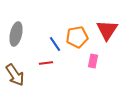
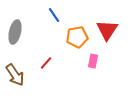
gray ellipse: moved 1 px left, 2 px up
blue line: moved 1 px left, 29 px up
red line: rotated 40 degrees counterclockwise
